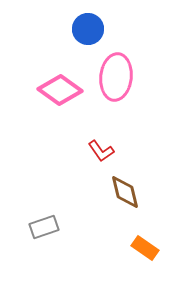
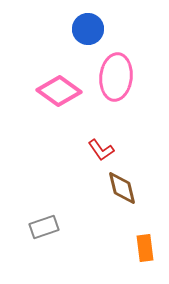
pink diamond: moved 1 px left, 1 px down
red L-shape: moved 1 px up
brown diamond: moved 3 px left, 4 px up
orange rectangle: rotated 48 degrees clockwise
